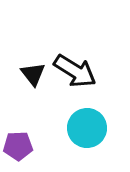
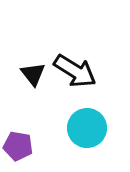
purple pentagon: rotated 12 degrees clockwise
